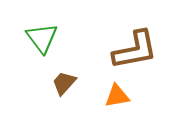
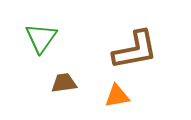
green triangle: moved 1 px left; rotated 12 degrees clockwise
brown trapezoid: rotated 40 degrees clockwise
